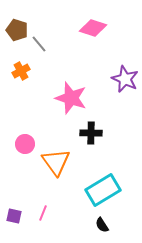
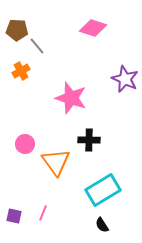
brown pentagon: rotated 15 degrees counterclockwise
gray line: moved 2 px left, 2 px down
black cross: moved 2 px left, 7 px down
